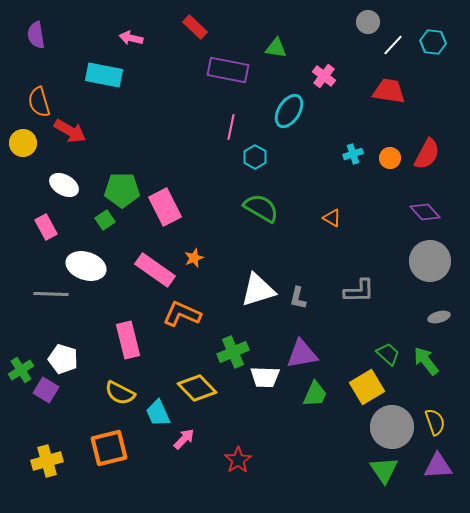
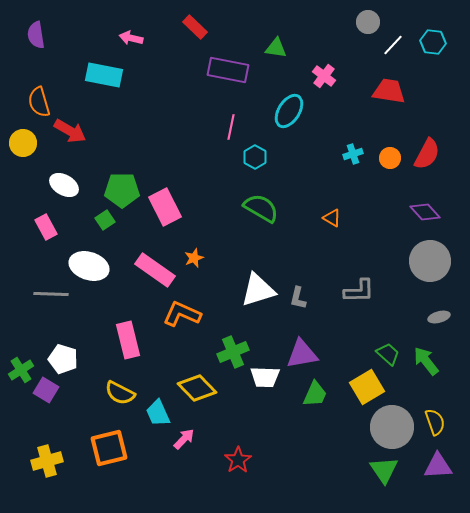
white ellipse at (86, 266): moved 3 px right
